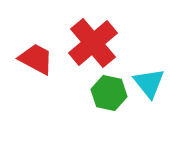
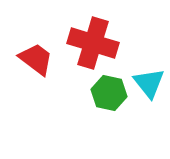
red cross: rotated 33 degrees counterclockwise
red trapezoid: rotated 9 degrees clockwise
